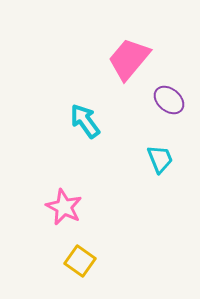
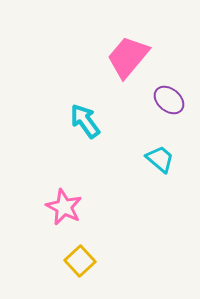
pink trapezoid: moved 1 px left, 2 px up
cyan trapezoid: rotated 28 degrees counterclockwise
yellow square: rotated 12 degrees clockwise
